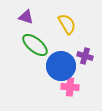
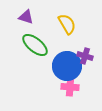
blue circle: moved 6 px right
